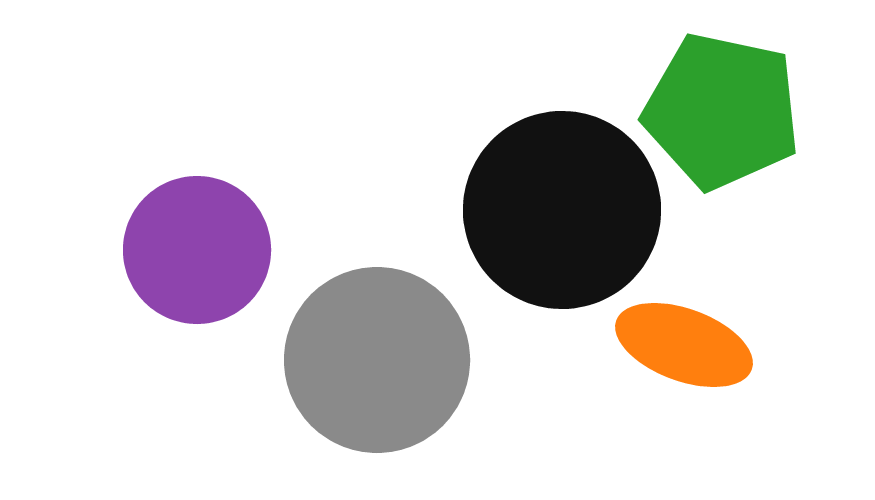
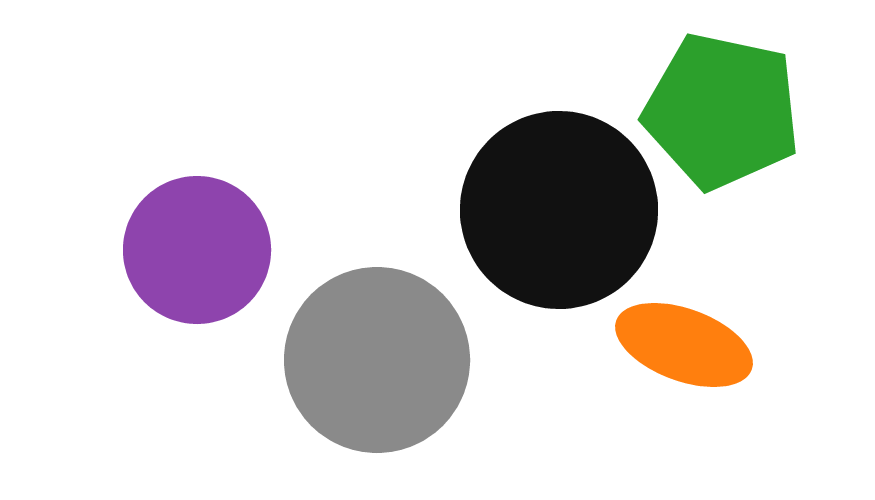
black circle: moved 3 px left
